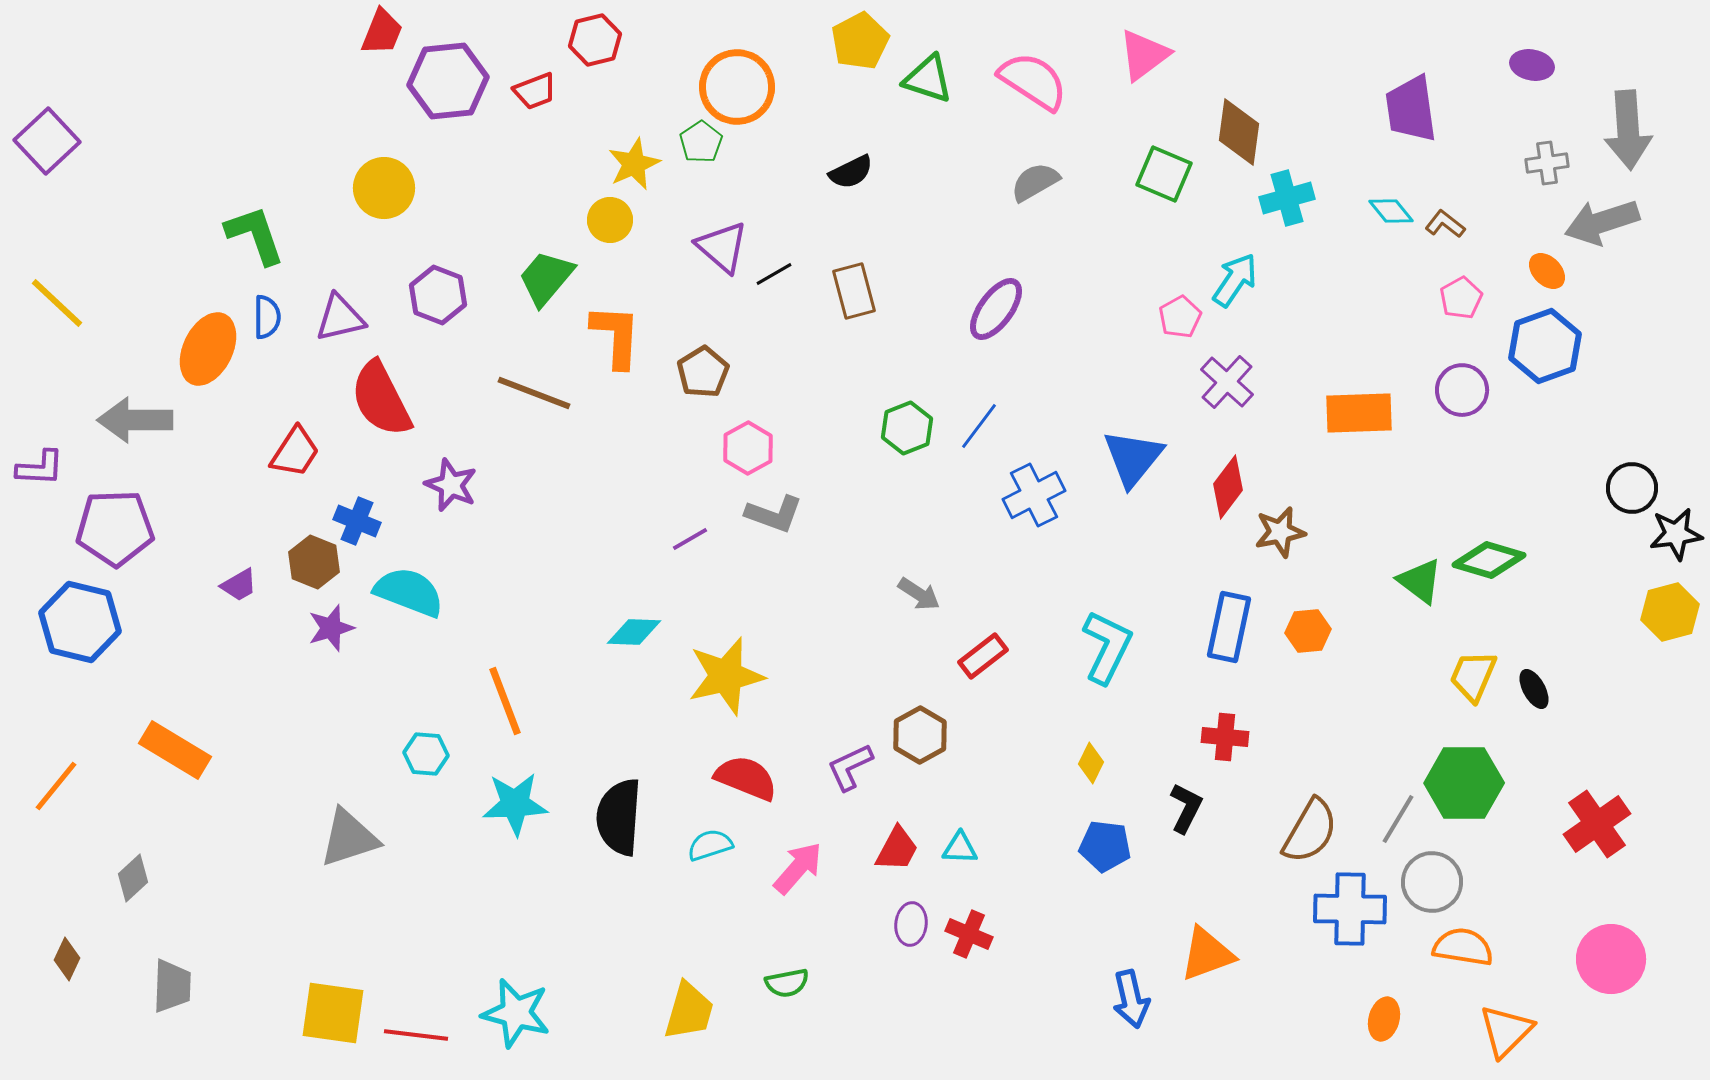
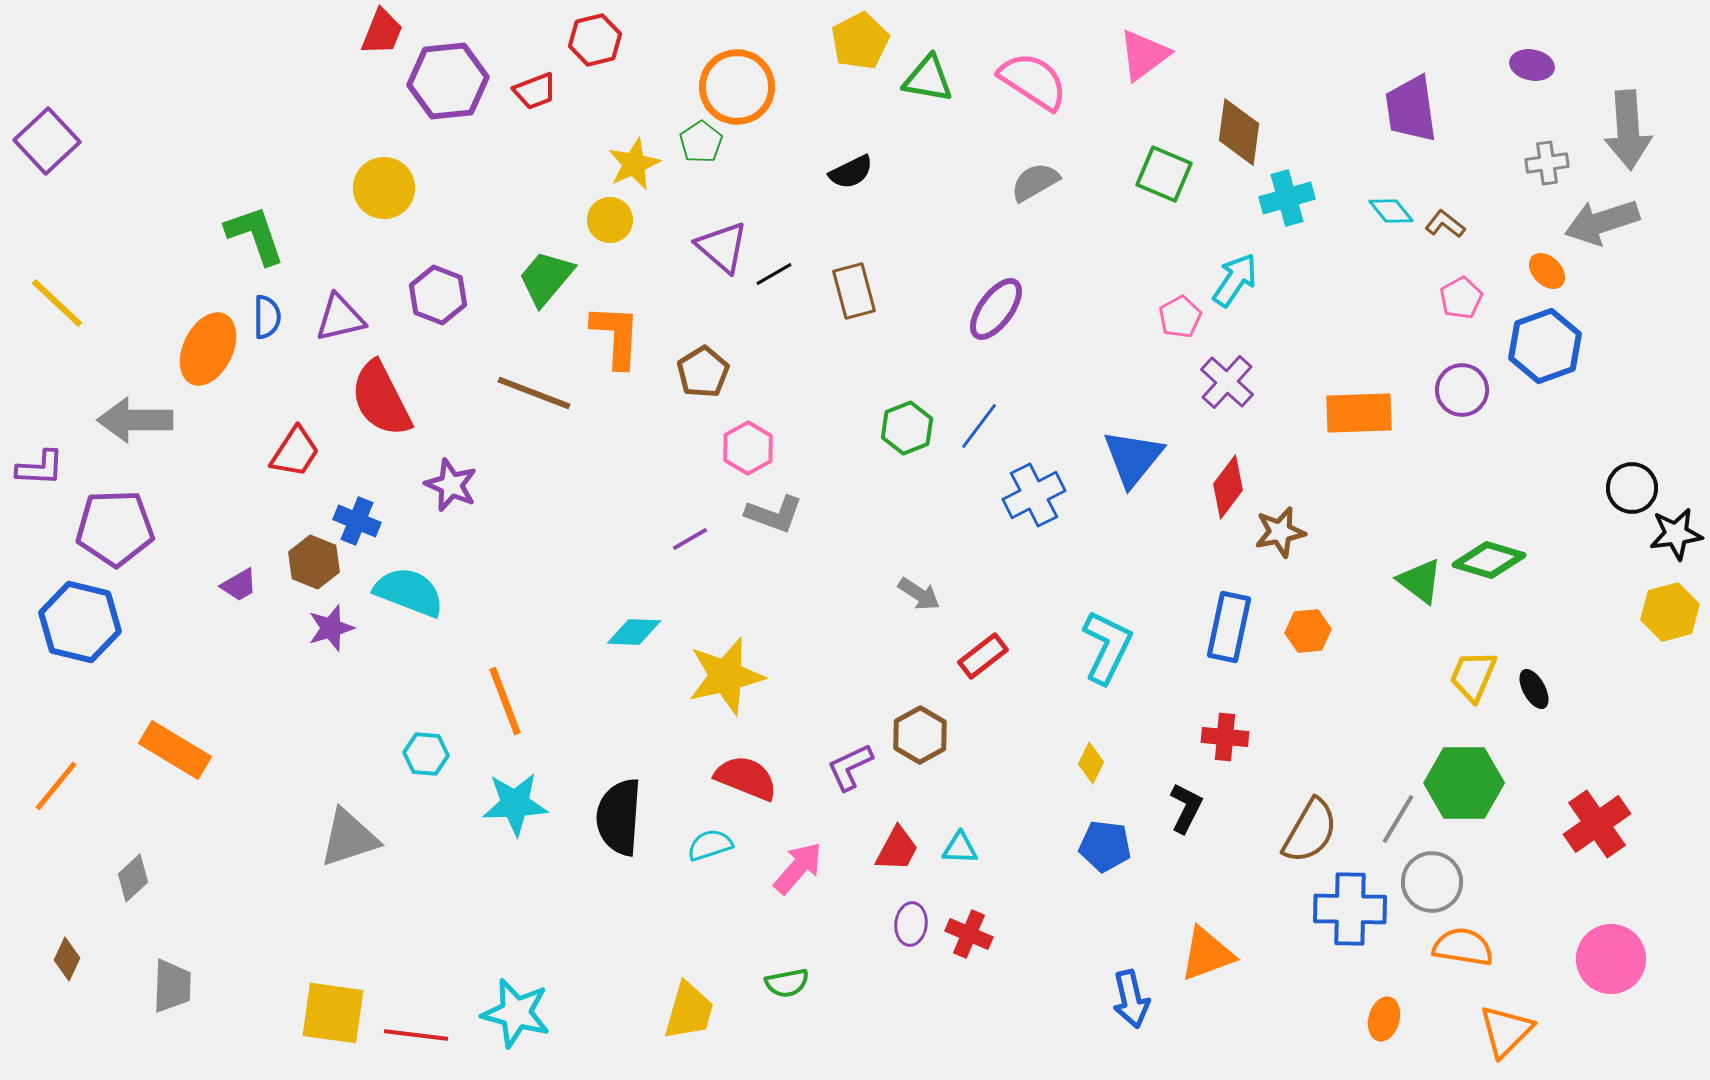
green triangle at (928, 79): rotated 8 degrees counterclockwise
